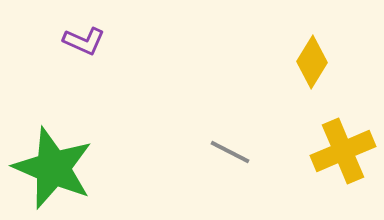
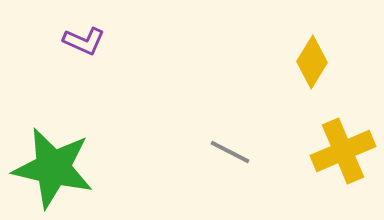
green star: rotated 10 degrees counterclockwise
